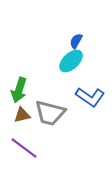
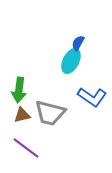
blue semicircle: moved 2 px right, 2 px down
cyan ellipse: rotated 20 degrees counterclockwise
green arrow: rotated 10 degrees counterclockwise
blue L-shape: moved 2 px right
purple line: moved 2 px right
